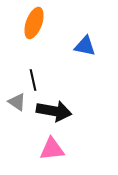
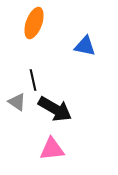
black arrow: moved 1 px right, 2 px up; rotated 20 degrees clockwise
